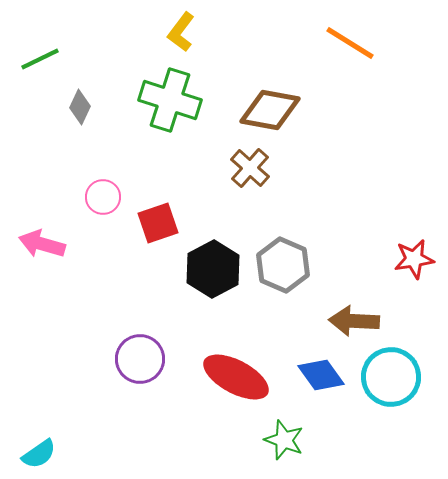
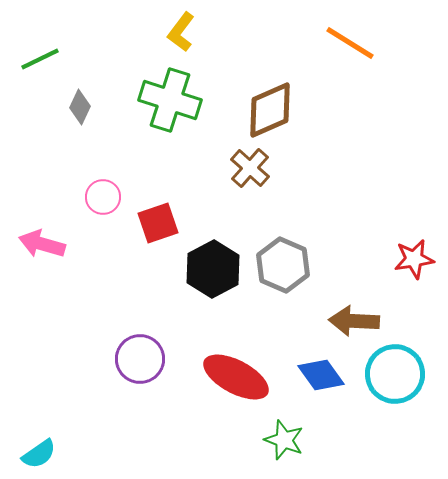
brown diamond: rotated 34 degrees counterclockwise
cyan circle: moved 4 px right, 3 px up
